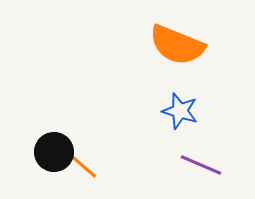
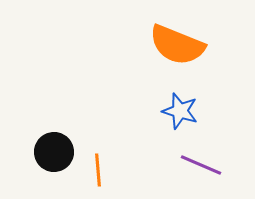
orange line: moved 15 px right, 4 px down; rotated 44 degrees clockwise
